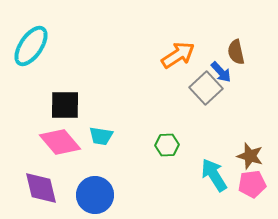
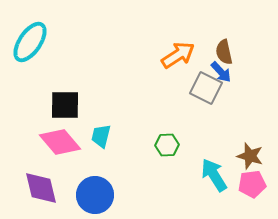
cyan ellipse: moved 1 px left, 4 px up
brown semicircle: moved 12 px left
gray square: rotated 20 degrees counterclockwise
cyan trapezoid: rotated 95 degrees clockwise
